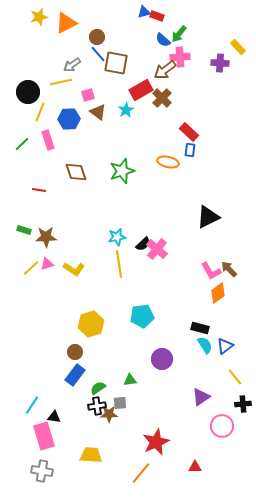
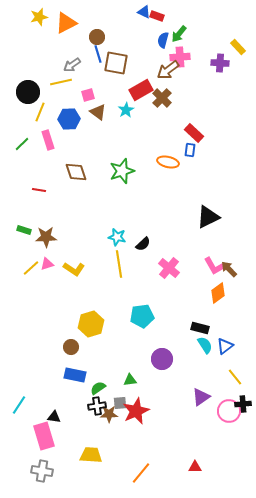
blue triangle at (144, 12): rotated 40 degrees clockwise
blue semicircle at (163, 40): rotated 63 degrees clockwise
blue line at (98, 54): rotated 24 degrees clockwise
brown arrow at (165, 70): moved 3 px right
red rectangle at (189, 132): moved 5 px right, 1 px down
cyan star at (117, 237): rotated 24 degrees clockwise
pink cross at (157, 249): moved 12 px right, 19 px down
pink L-shape at (211, 271): moved 3 px right, 5 px up
brown circle at (75, 352): moved 4 px left, 5 px up
blue rectangle at (75, 375): rotated 65 degrees clockwise
cyan line at (32, 405): moved 13 px left
pink circle at (222, 426): moved 7 px right, 15 px up
red star at (156, 442): moved 20 px left, 31 px up
